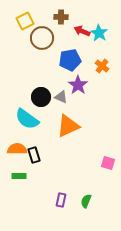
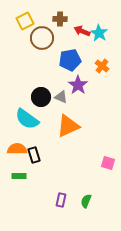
brown cross: moved 1 px left, 2 px down
